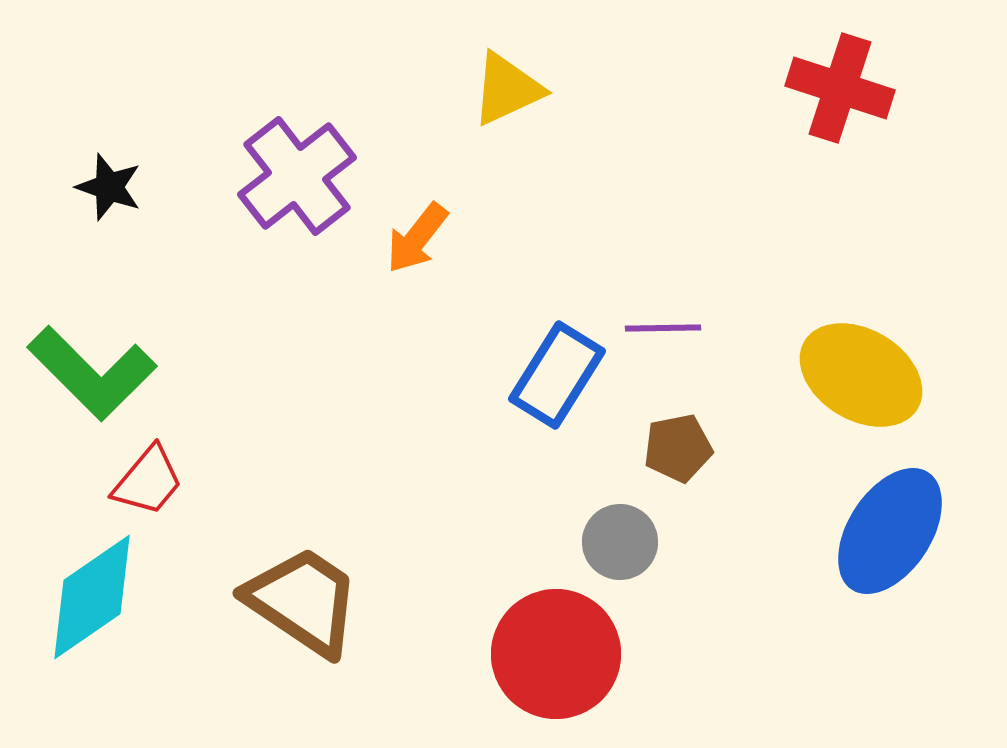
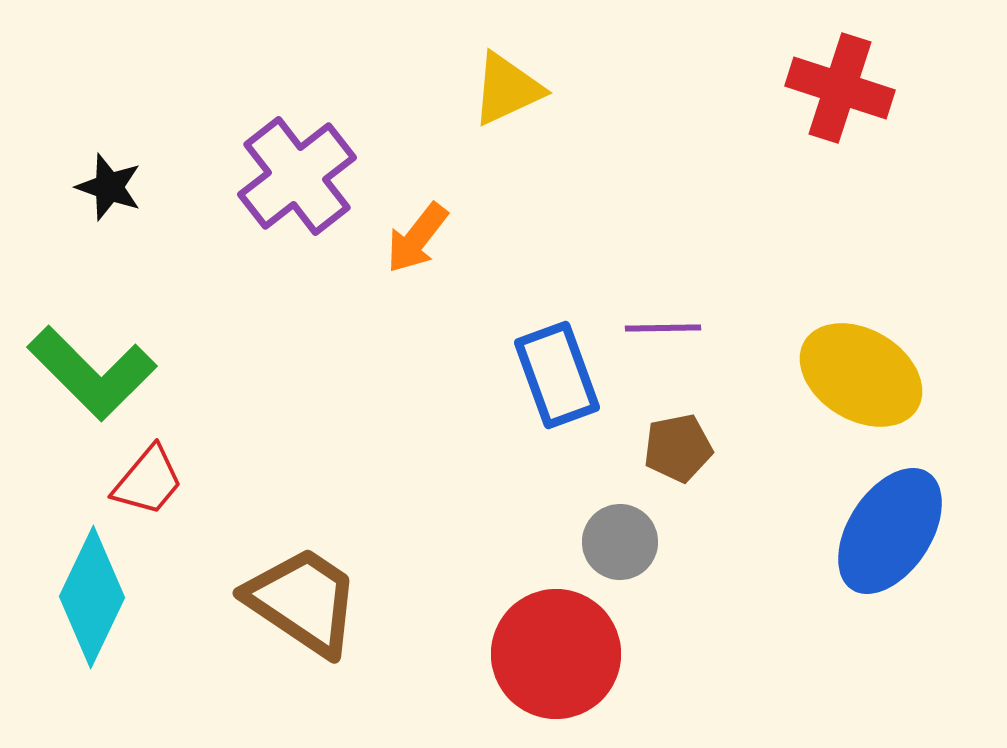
blue rectangle: rotated 52 degrees counterclockwise
cyan diamond: rotated 30 degrees counterclockwise
